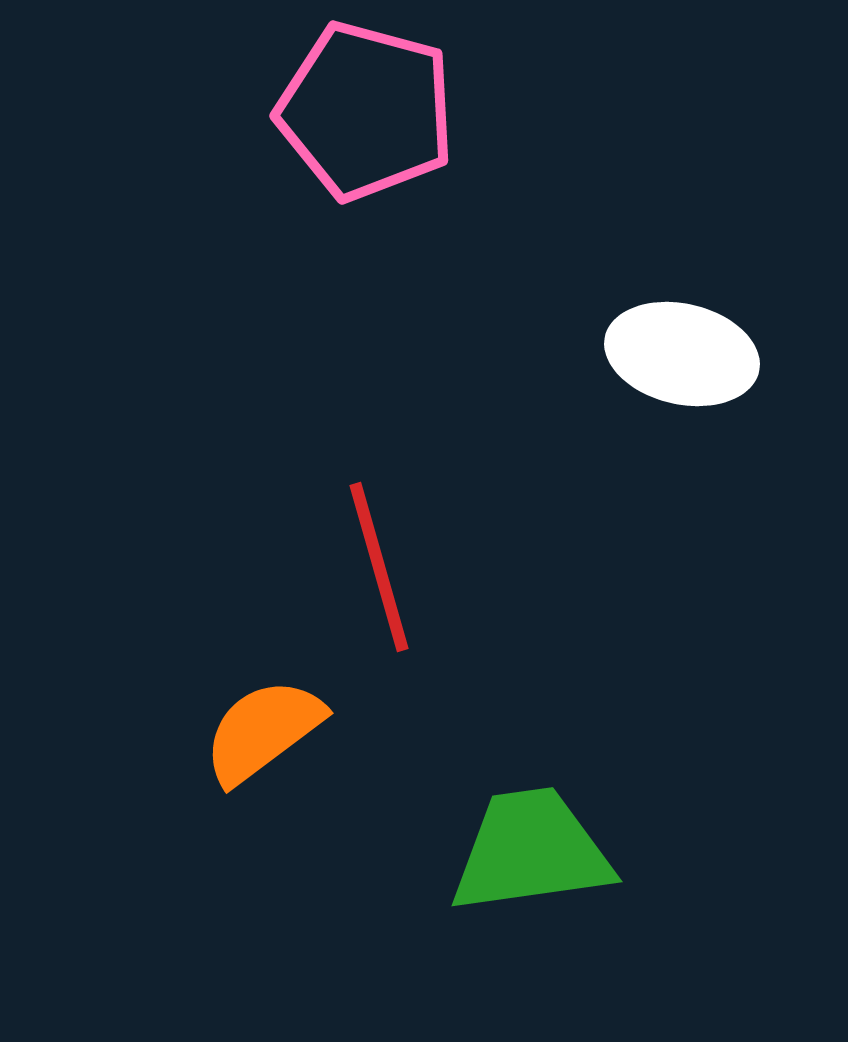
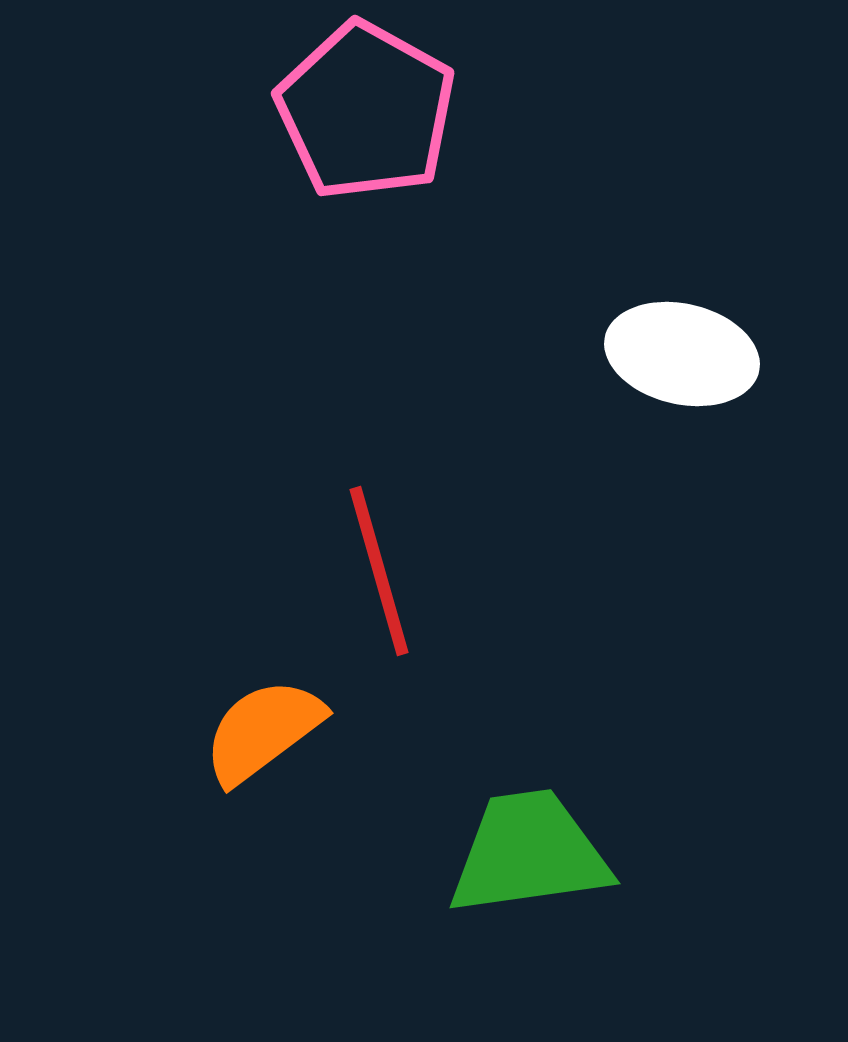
pink pentagon: rotated 14 degrees clockwise
red line: moved 4 px down
green trapezoid: moved 2 px left, 2 px down
